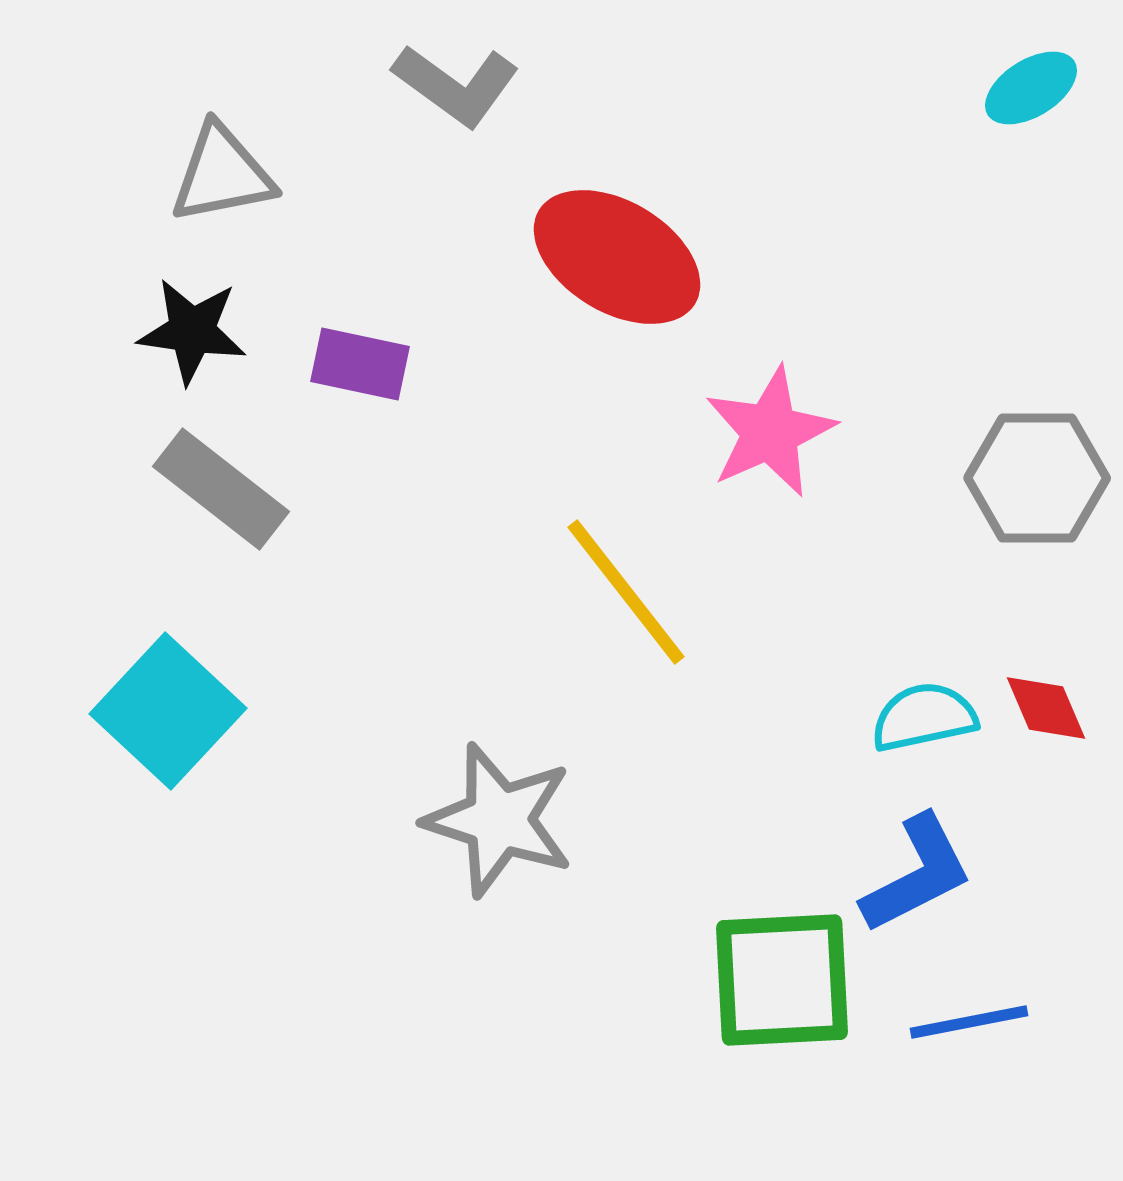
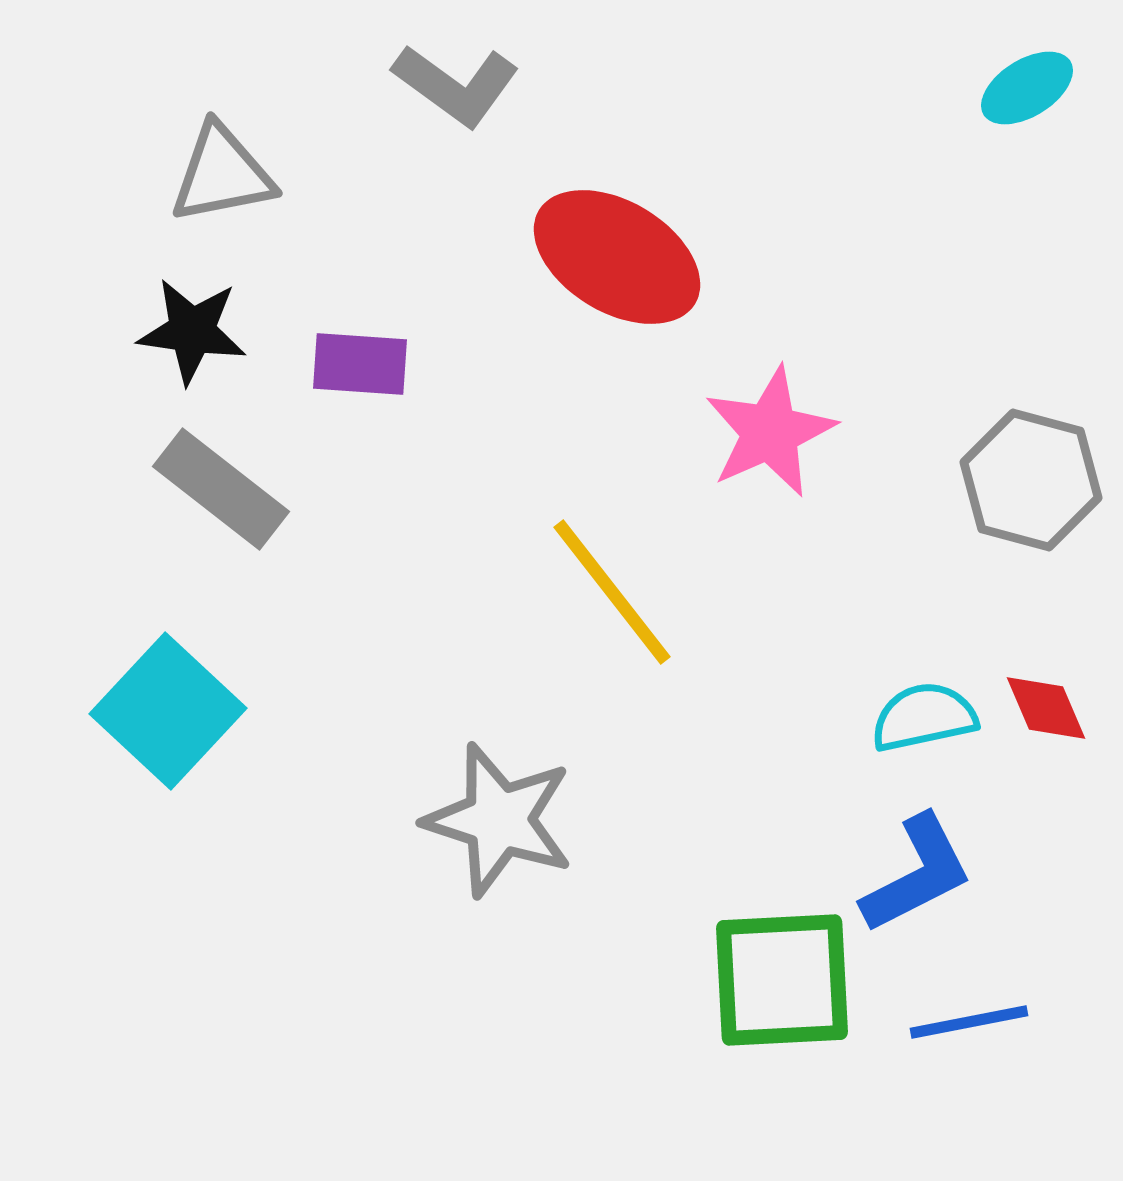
cyan ellipse: moved 4 px left
purple rectangle: rotated 8 degrees counterclockwise
gray hexagon: moved 6 px left, 2 px down; rotated 15 degrees clockwise
yellow line: moved 14 px left
